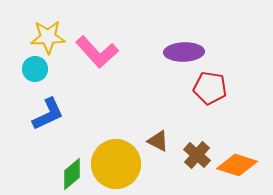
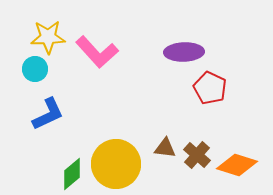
red pentagon: rotated 16 degrees clockwise
brown triangle: moved 7 px right, 7 px down; rotated 20 degrees counterclockwise
